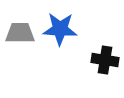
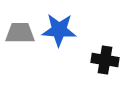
blue star: moved 1 px left, 1 px down
